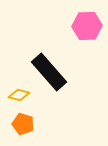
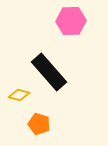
pink hexagon: moved 16 px left, 5 px up
orange pentagon: moved 16 px right
